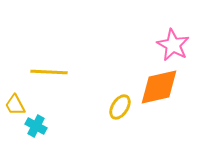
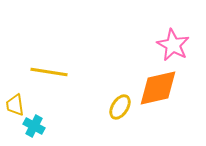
yellow line: rotated 6 degrees clockwise
orange diamond: moved 1 px left, 1 px down
yellow trapezoid: rotated 20 degrees clockwise
cyan cross: moved 2 px left
